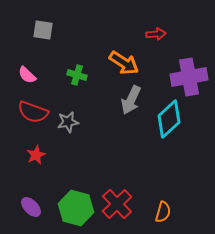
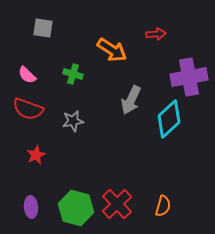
gray square: moved 2 px up
orange arrow: moved 12 px left, 13 px up
green cross: moved 4 px left, 1 px up
red semicircle: moved 5 px left, 3 px up
gray star: moved 5 px right, 1 px up
purple ellipse: rotated 40 degrees clockwise
orange semicircle: moved 6 px up
